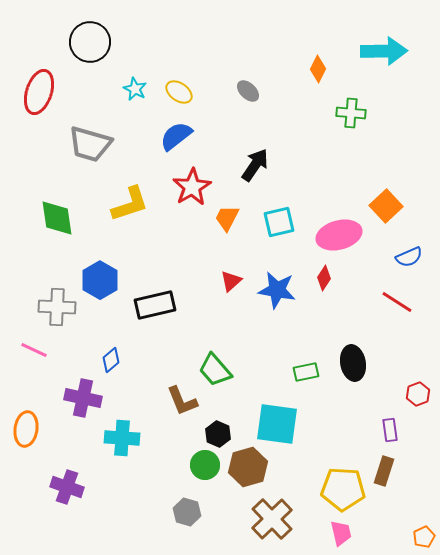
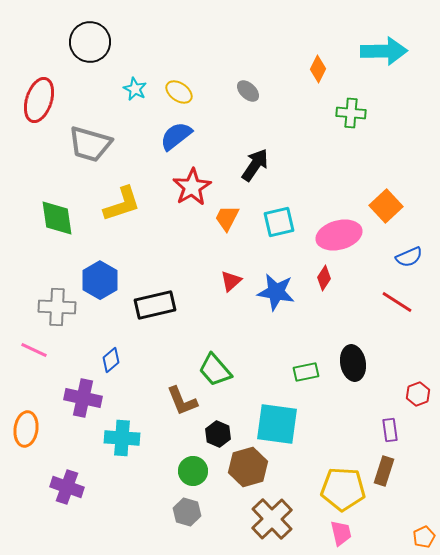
red ellipse at (39, 92): moved 8 px down
yellow L-shape at (130, 204): moved 8 px left
blue star at (277, 290): moved 1 px left, 2 px down
green circle at (205, 465): moved 12 px left, 6 px down
